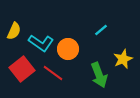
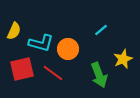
cyan L-shape: rotated 20 degrees counterclockwise
red square: rotated 25 degrees clockwise
